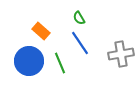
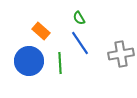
green line: rotated 20 degrees clockwise
